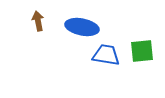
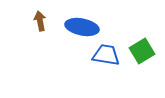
brown arrow: moved 2 px right
green square: rotated 25 degrees counterclockwise
